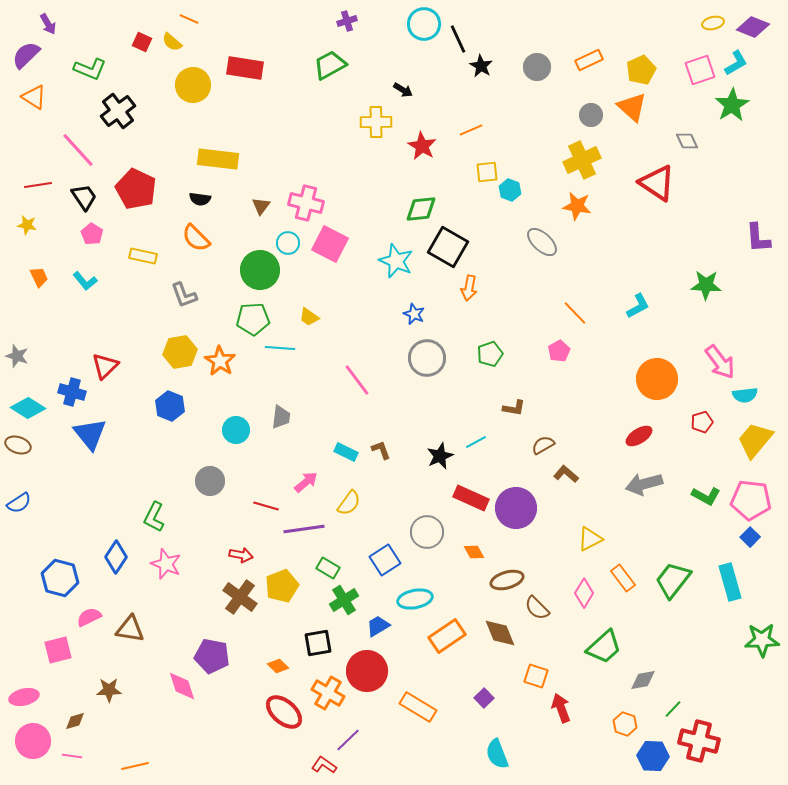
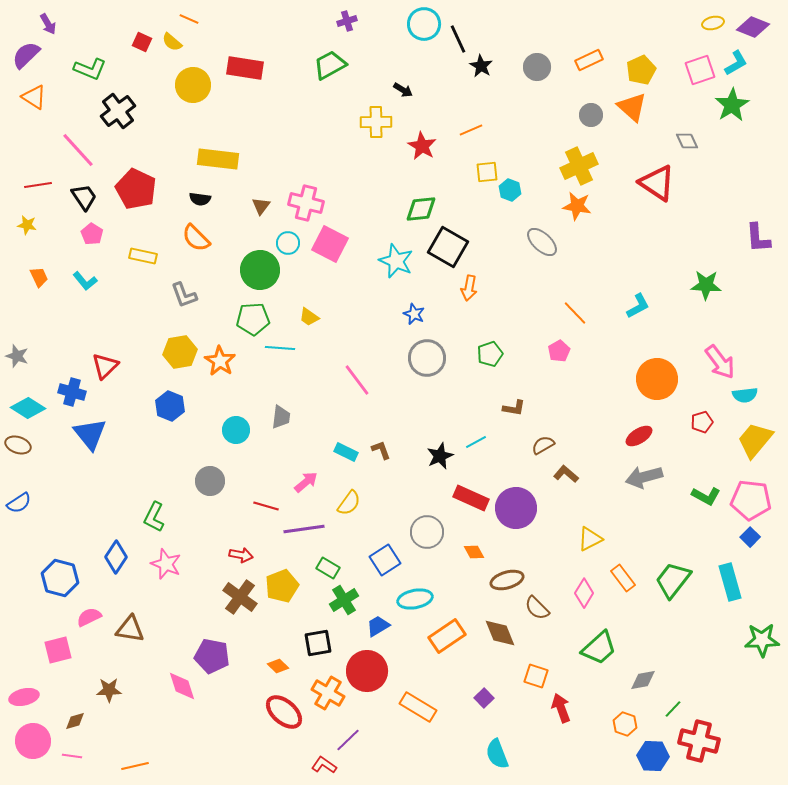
yellow cross at (582, 160): moved 3 px left, 6 px down
gray arrow at (644, 484): moved 7 px up
green trapezoid at (604, 647): moved 5 px left, 1 px down
